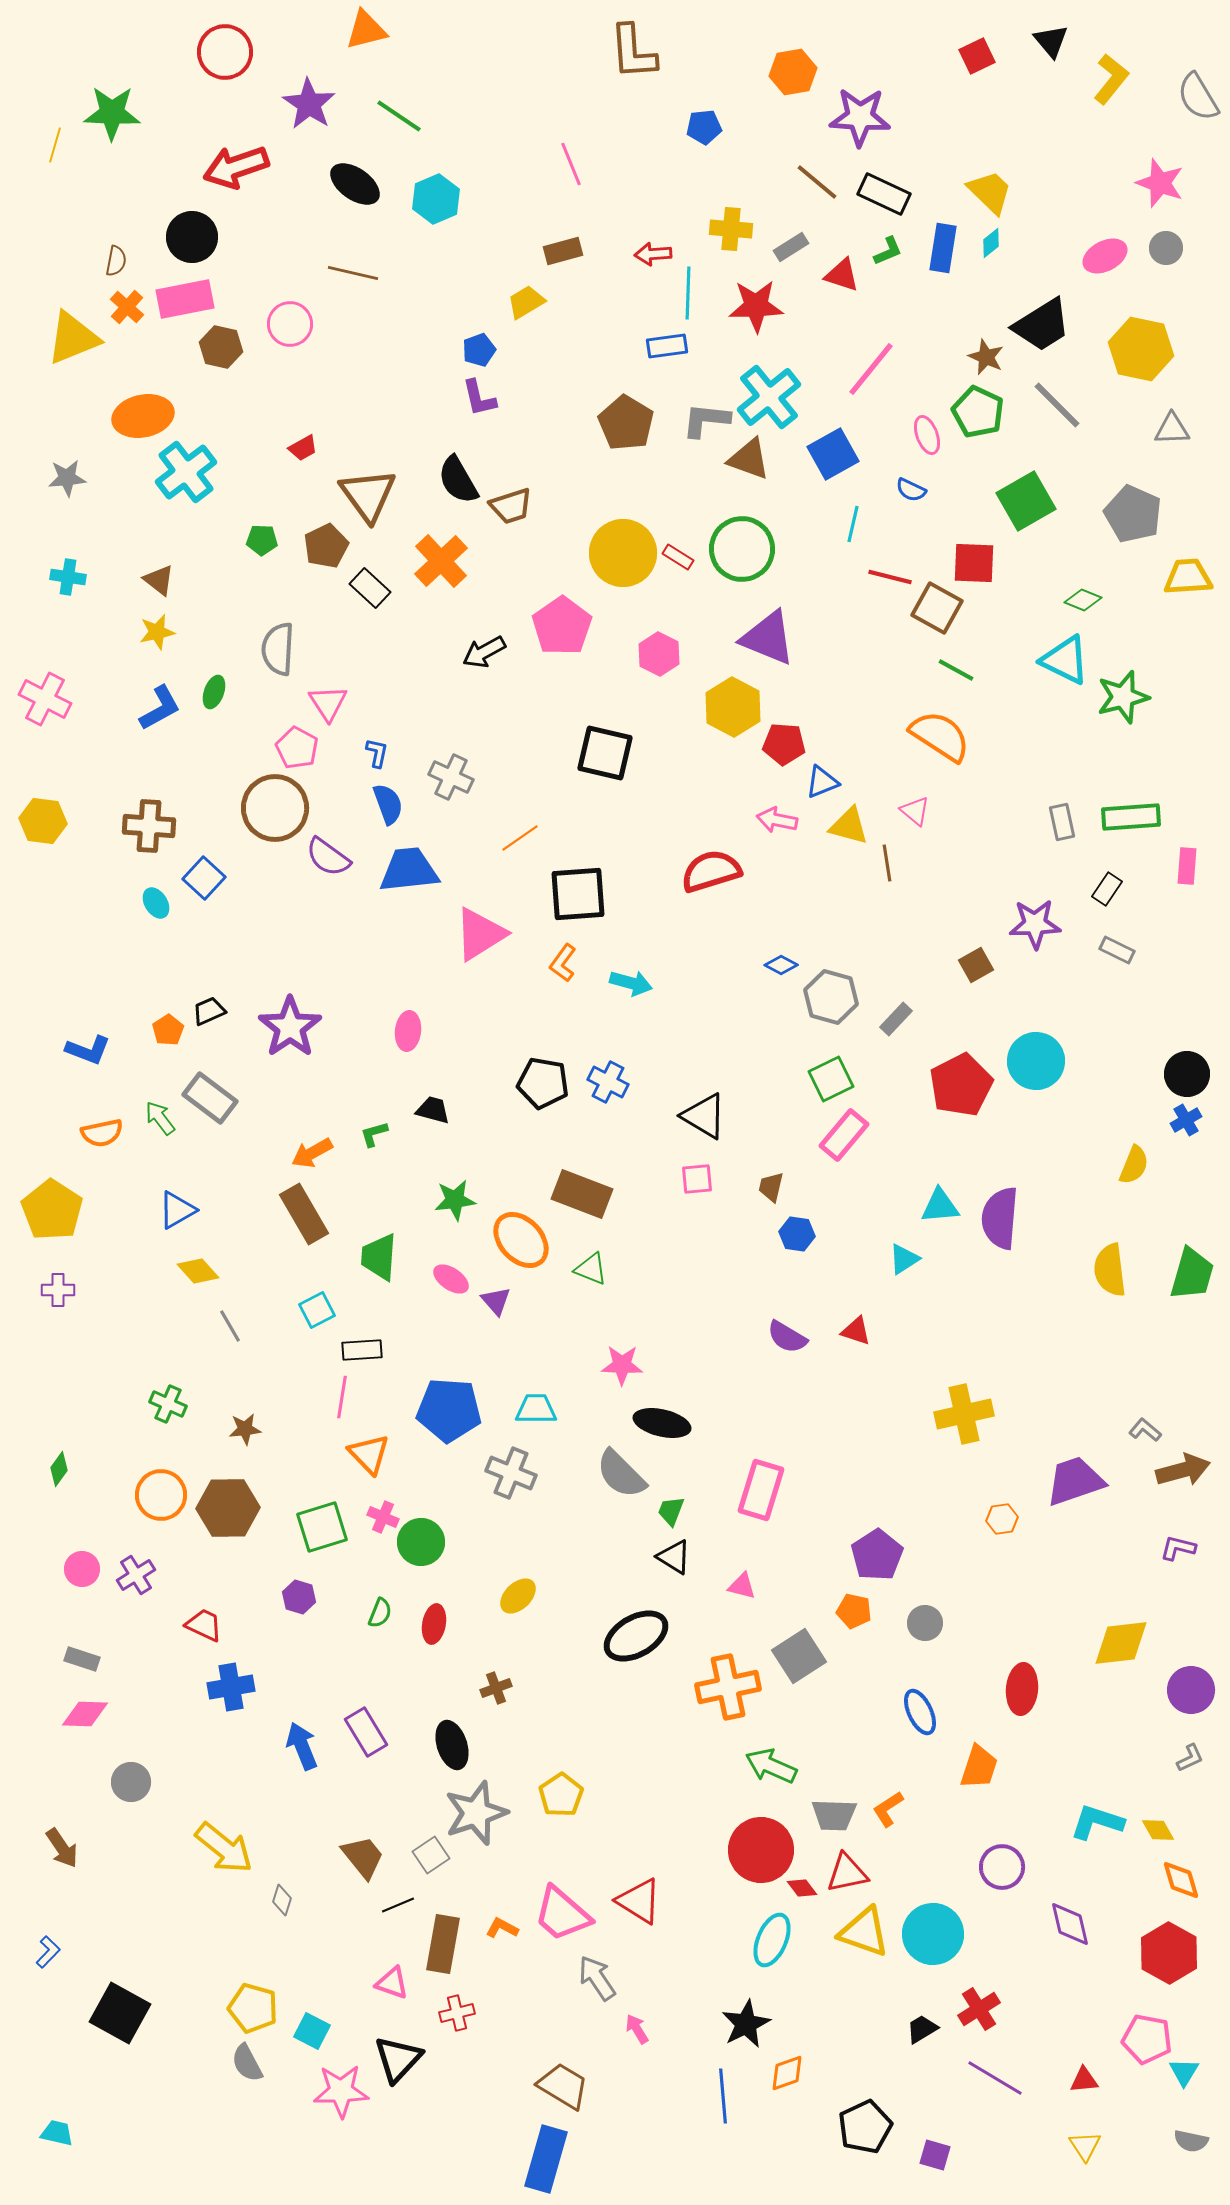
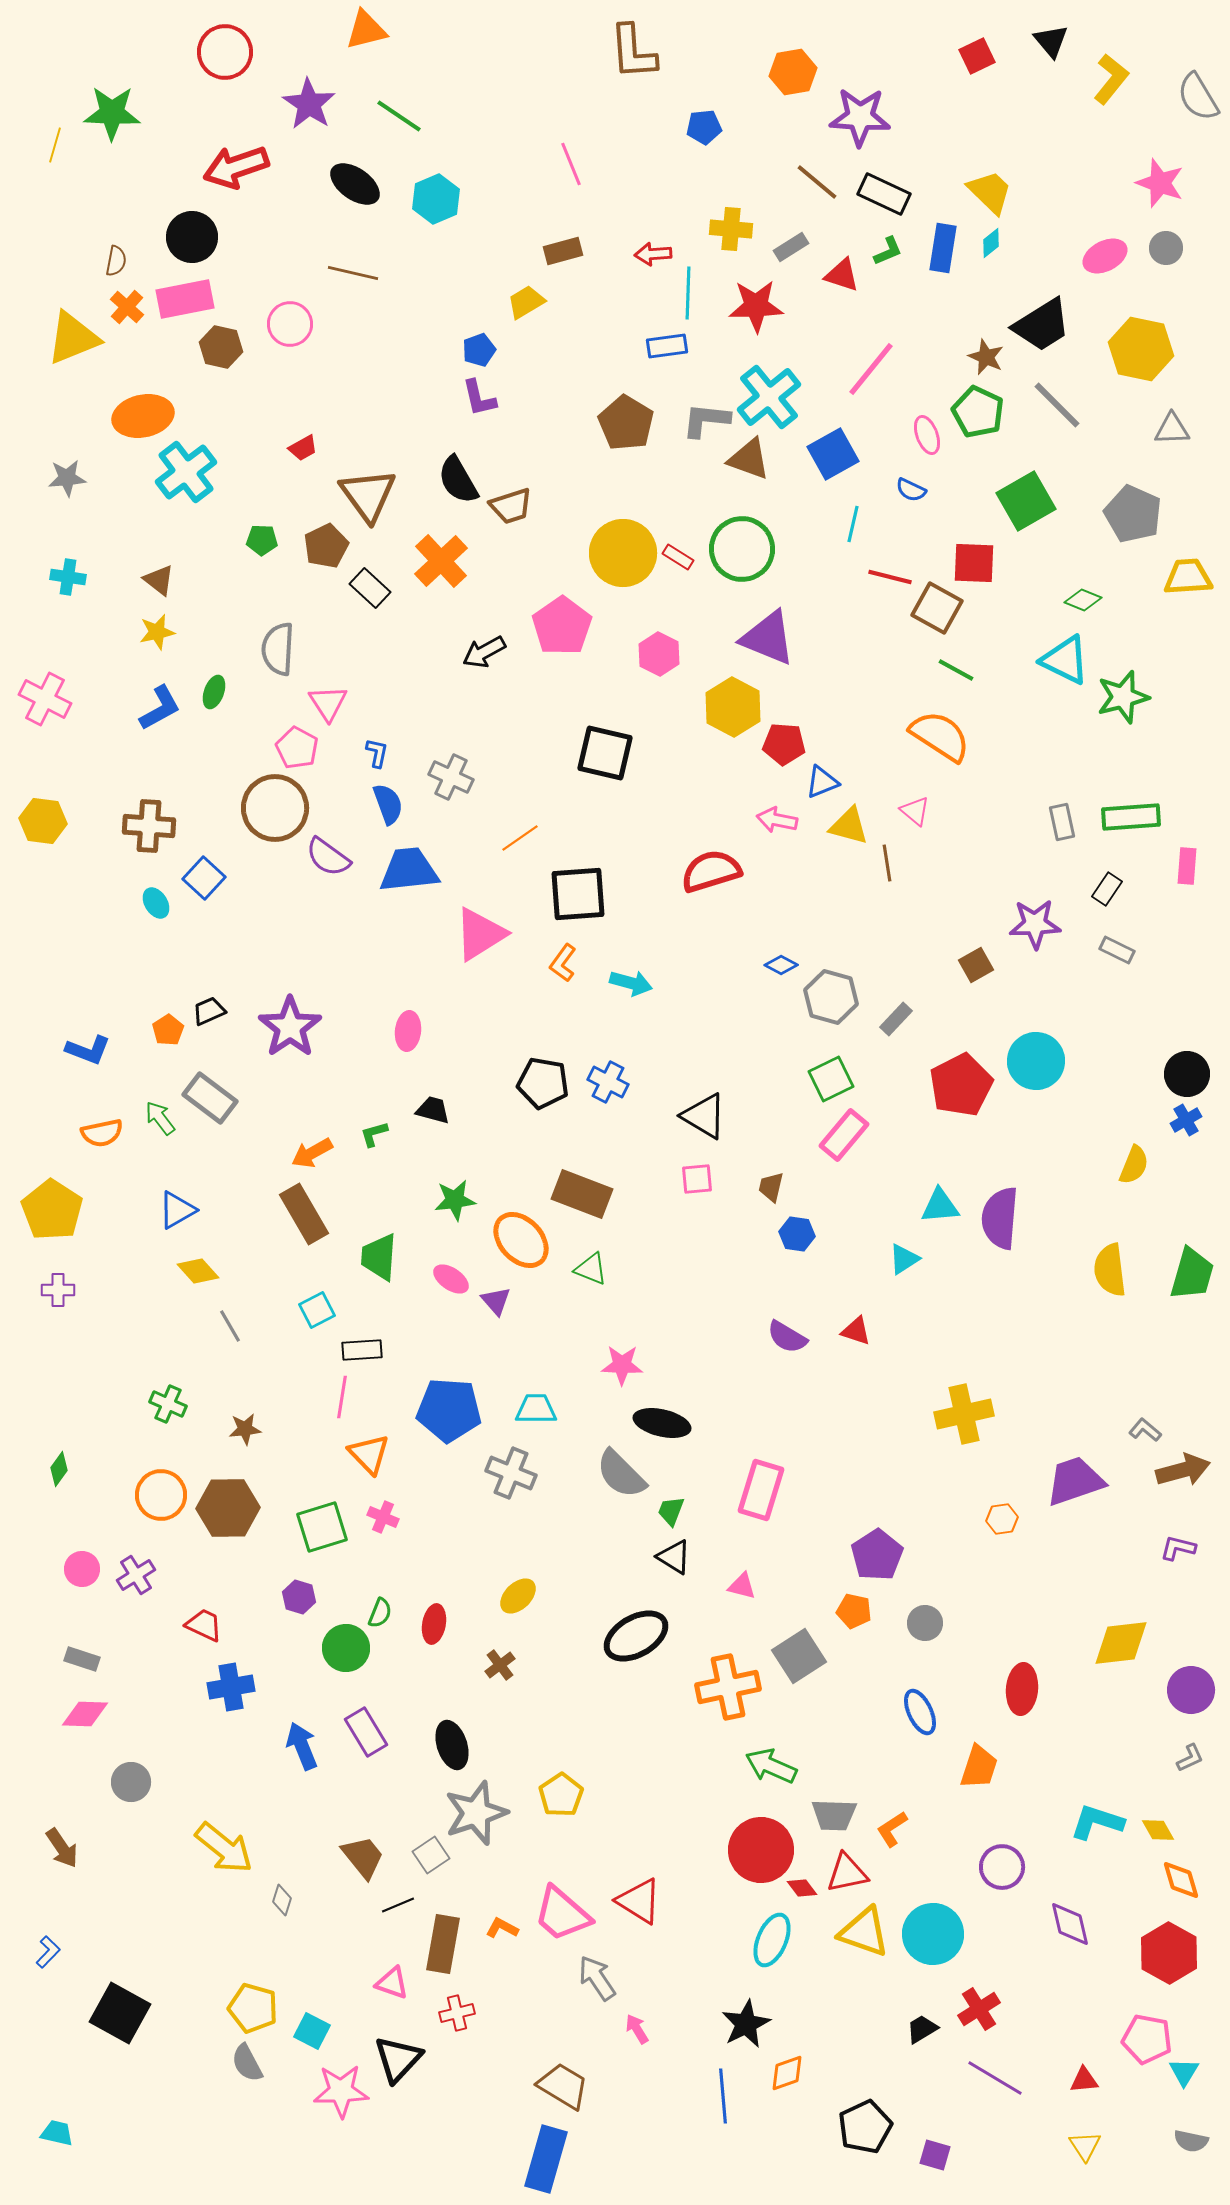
green circle at (421, 1542): moved 75 px left, 106 px down
brown cross at (496, 1688): moved 4 px right, 23 px up; rotated 16 degrees counterclockwise
orange L-shape at (888, 1809): moved 4 px right, 20 px down
